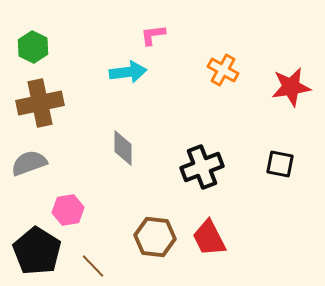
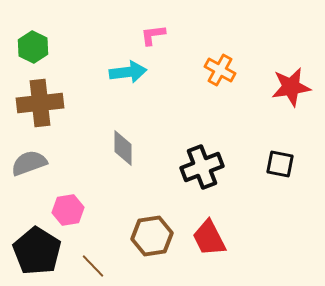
orange cross: moved 3 px left
brown cross: rotated 6 degrees clockwise
brown hexagon: moved 3 px left, 1 px up; rotated 15 degrees counterclockwise
